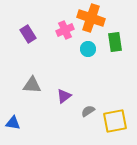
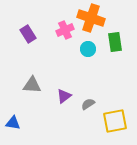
gray semicircle: moved 7 px up
